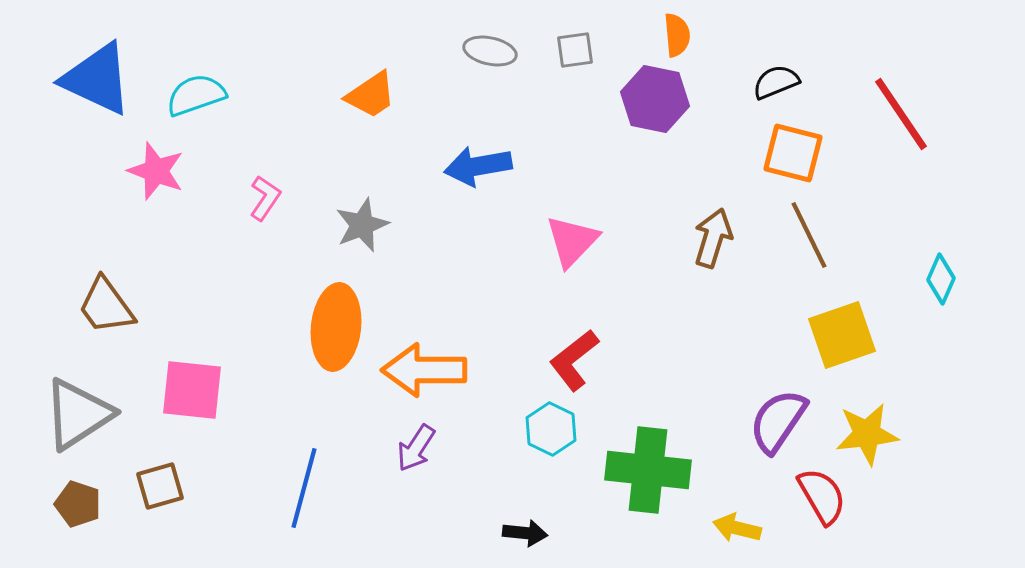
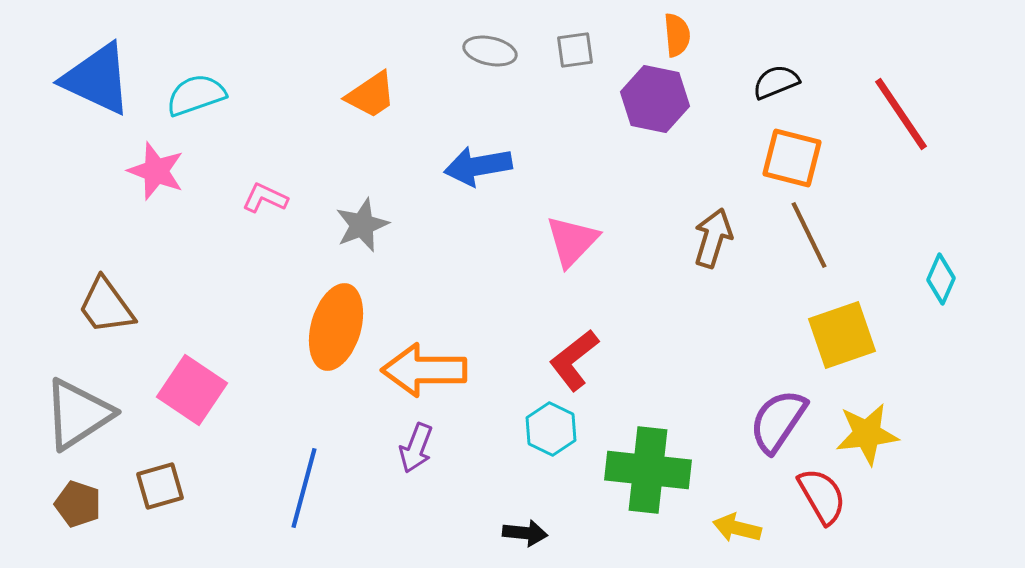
orange square: moved 1 px left, 5 px down
pink L-shape: rotated 99 degrees counterclockwise
orange ellipse: rotated 10 degrees clockwise
pink square: rotated 28 degrees clockwise
purple arrow: rotated 12 degrees counterclockwise
